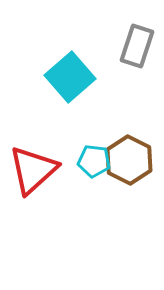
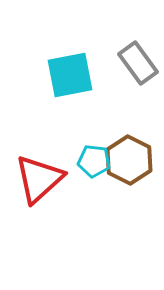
gray rectangle: moved 1 px right, 17 px down; rotated 54 degrees counterclockwise
cyan square: moved 2 px up; rotated 30 degrees clockwise
red triangle: moved 6 px right, 9 px down
